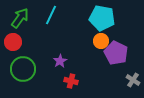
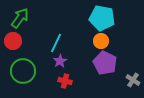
cyan line: moved 5 px right, 28 px down
red circle: moved 1 px up
purple pentagon: moved 11 px left, 10 px down
green circle: moved 2 px down
red cross: moved 6 px left
